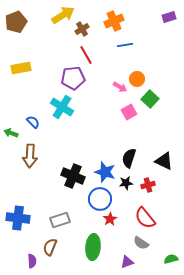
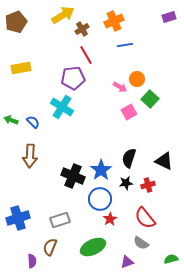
green arrow: moved 13 px up
blue star: moved 4 px left, 2 px up; rotated 20 degrees clockwise
blue cross: rotated 25 degrees counterclockwise
green ellipse: rotated 60 degrees clockwise
